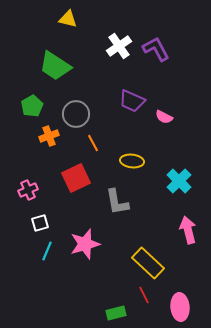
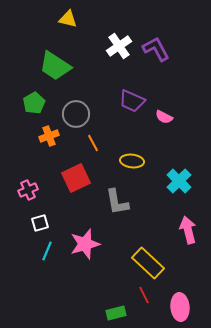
green pentagon: moved 2 px right, 3 px up
